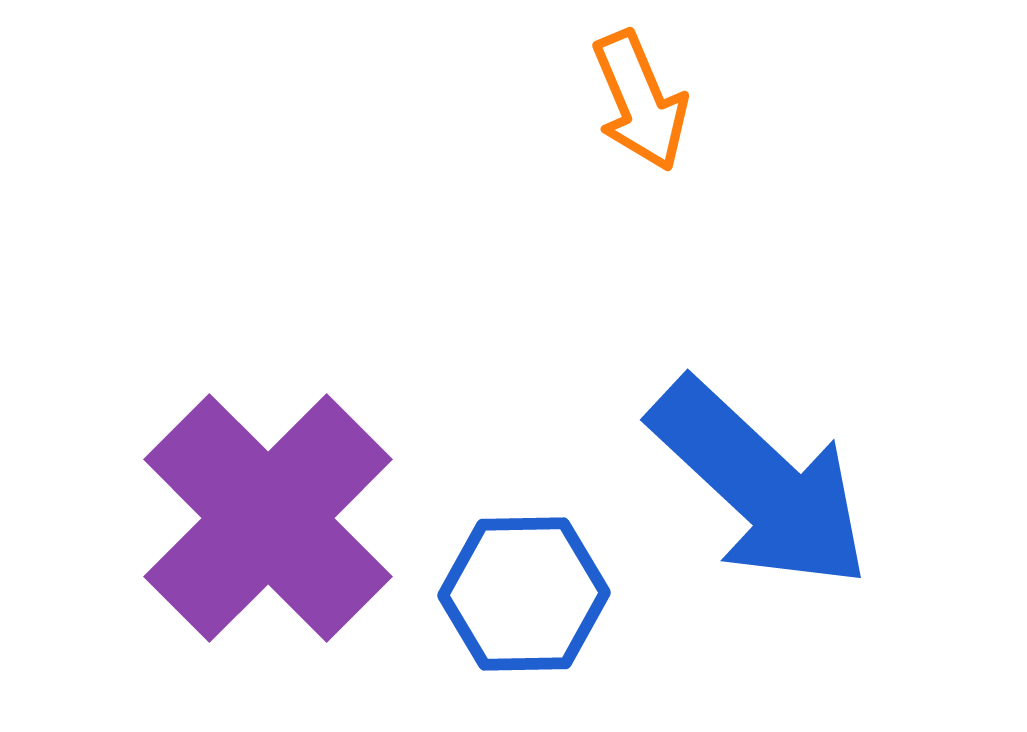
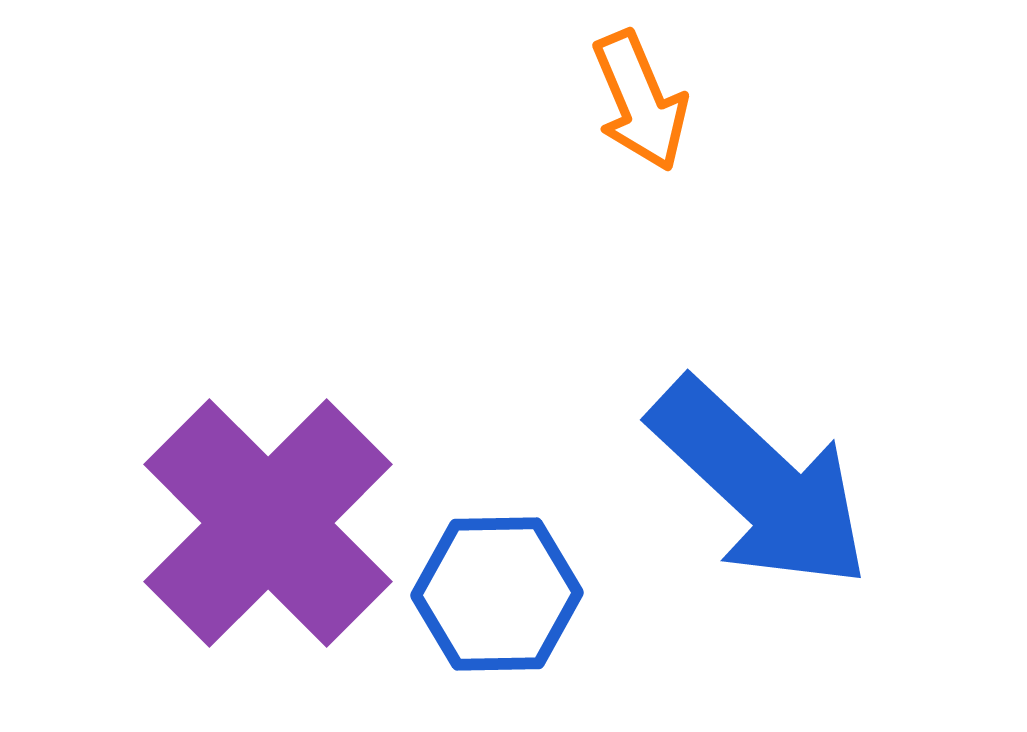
purple cross: moved 5 px down
blue hexagon: moved 27 px left
